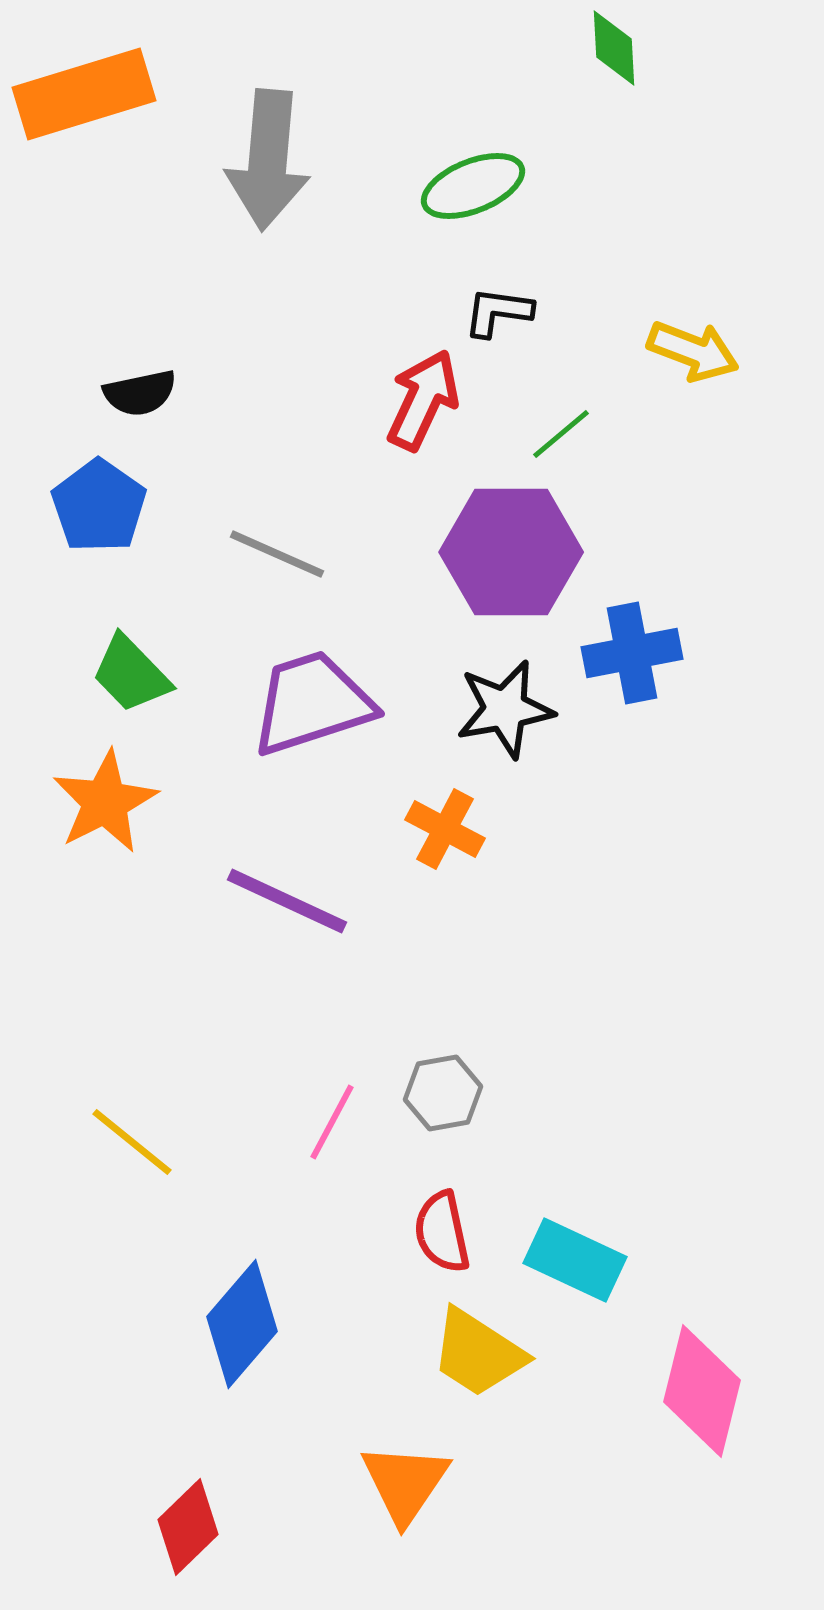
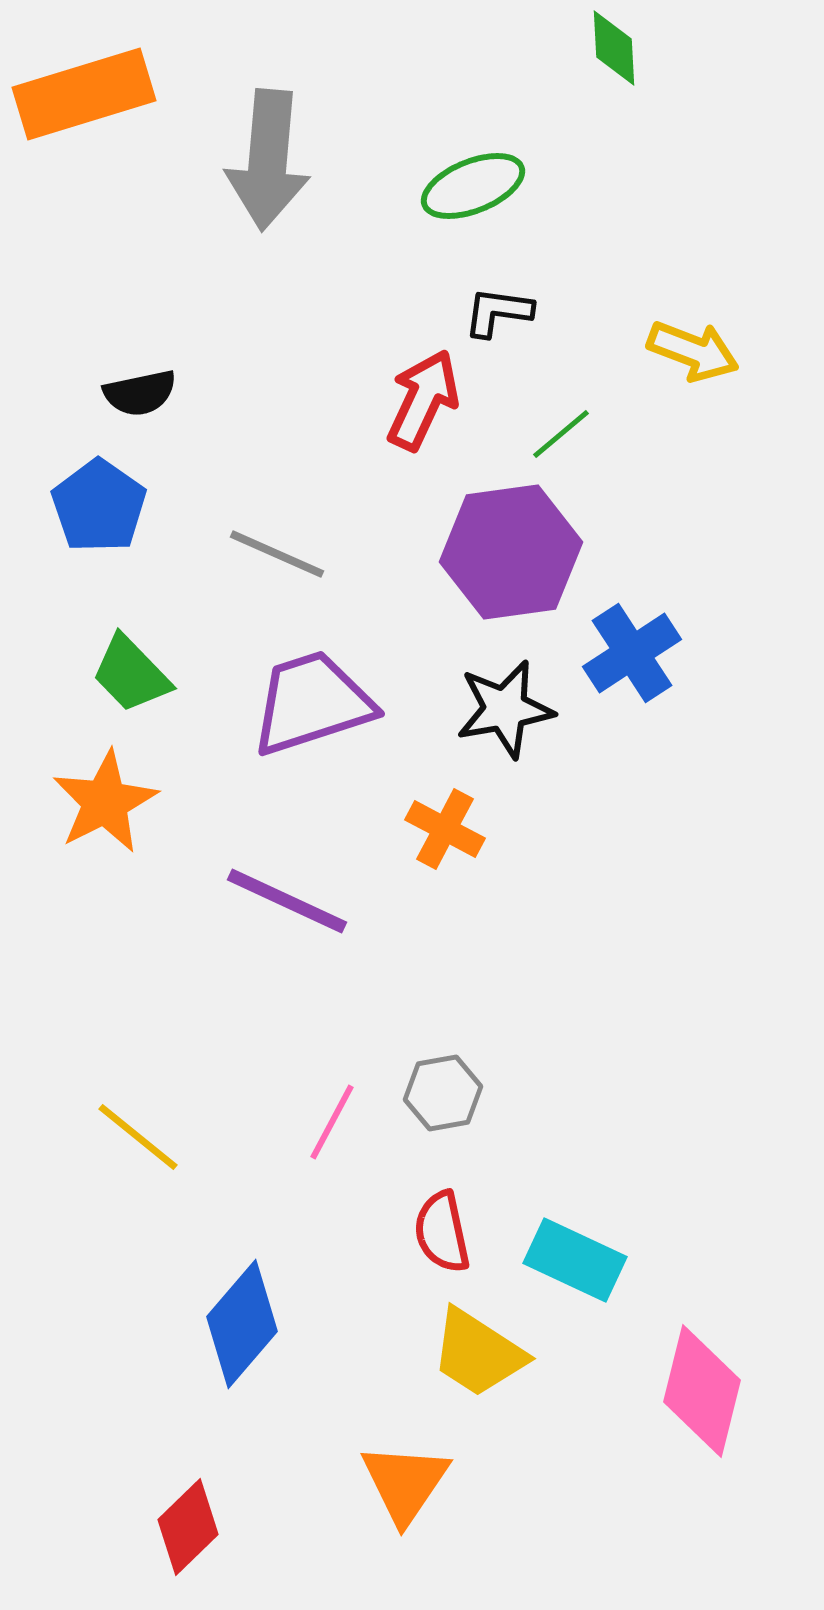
purple hexagon: rotated 8 degrees counterclockwise
blue cross: rotated 22 degrees counterclockwise
yellow line: moved 6 px right, 5 px up
